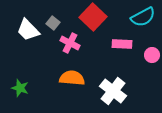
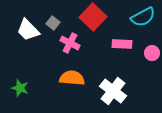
pink circle: moved 2 px up
